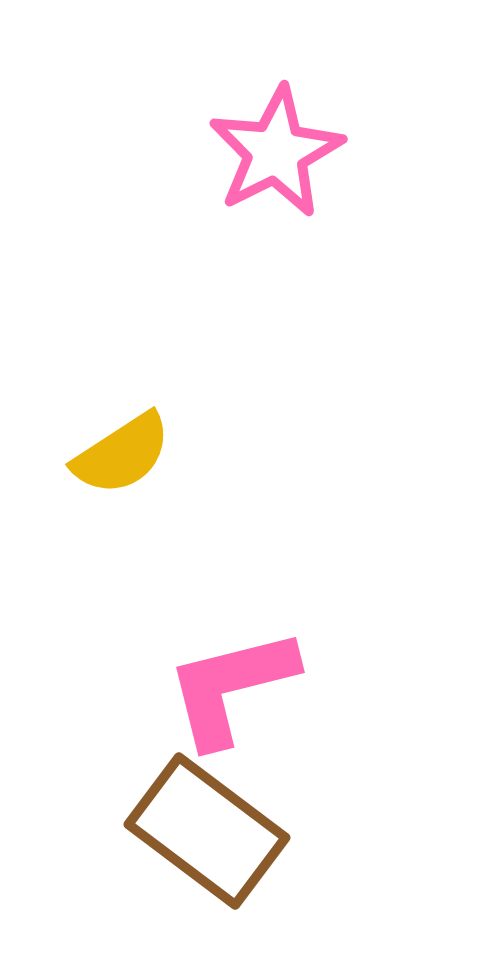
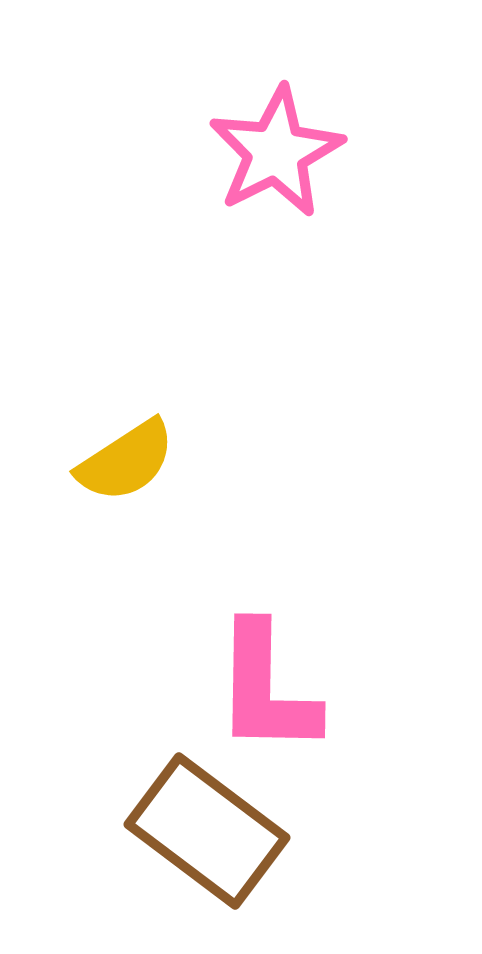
yellow semicircle: moved 4 px right, 7 px down
pink L-shape: moved 35 px right, 2 px down; rotated 75 degrees counterclockwise
